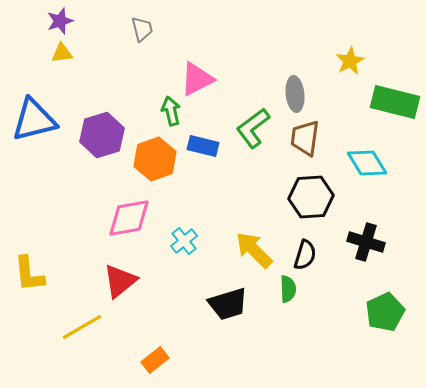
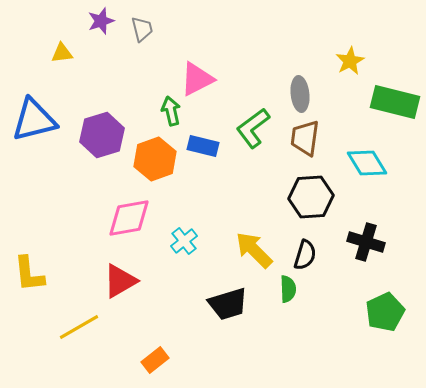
purple star: moved 41 px right
gray ellipse: moved 5 px right
red triangle: rotated 9 degrees clockwise
yellow line: moved 3 px left
